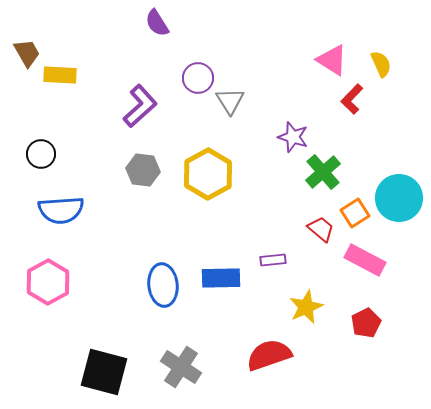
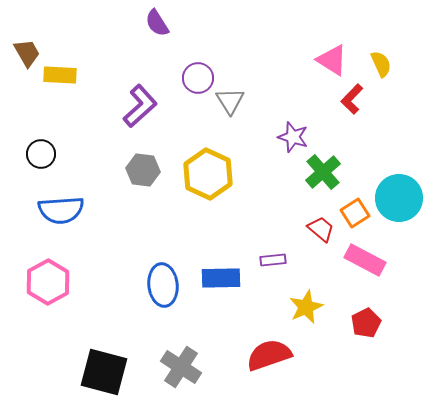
yellow hexagon: rotated 6 degrees counterclockwise
